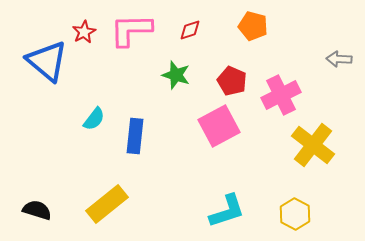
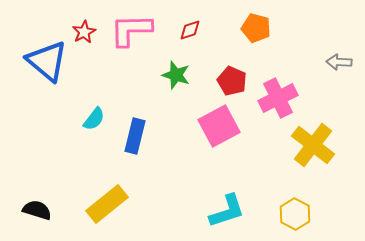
orange pentagon: moved 3 px right, 2 px down
gray arrow: moved 3 px down
pink cross: moved 3 px left, 3 px down
blue rectangle: rotated 8 degrees clockwise
